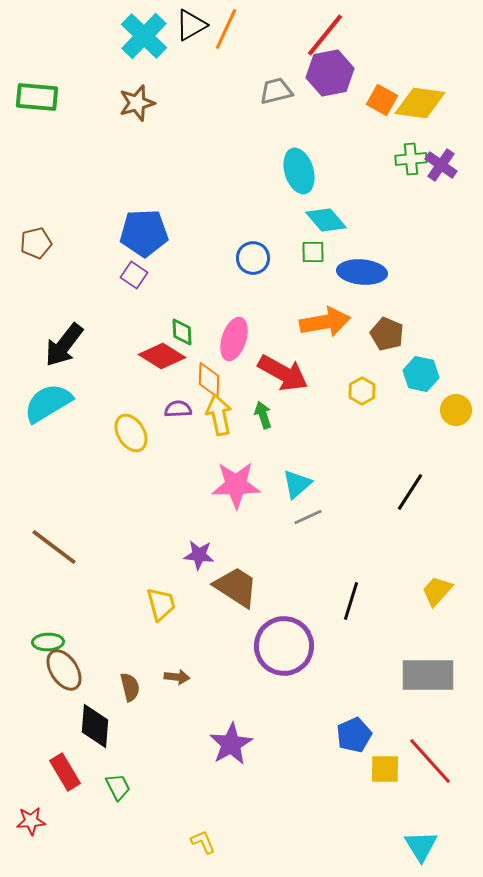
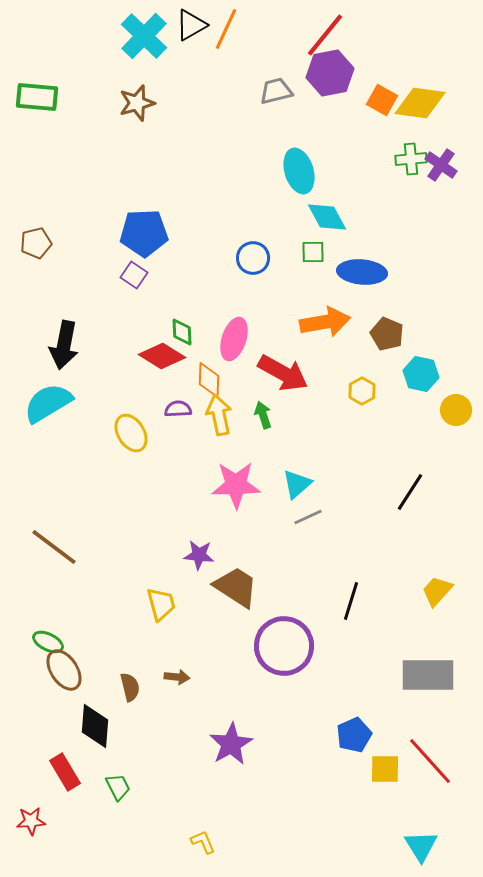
cyan diamond at (326, 220): moved 1 px right, 3 px up; rotated 12 degrees clockwise
black arrow at (64, 345): rotated 27 degrees counterclockwise
green ellipse at (48, 642): rotated 28 degrees clockwise
